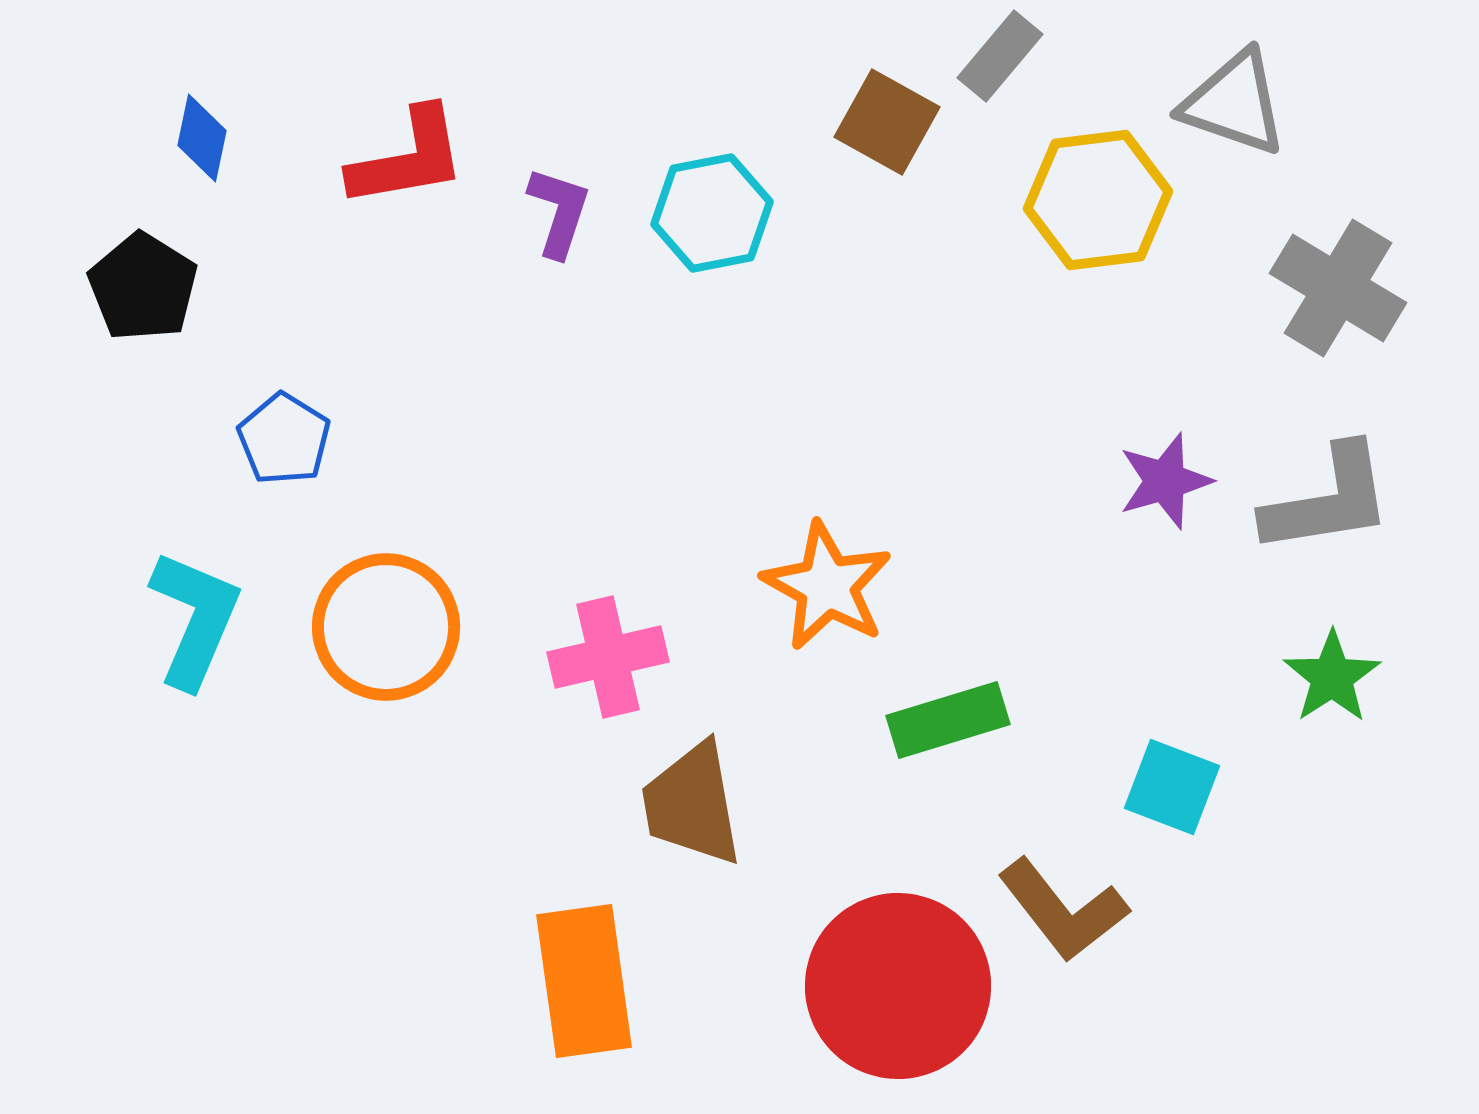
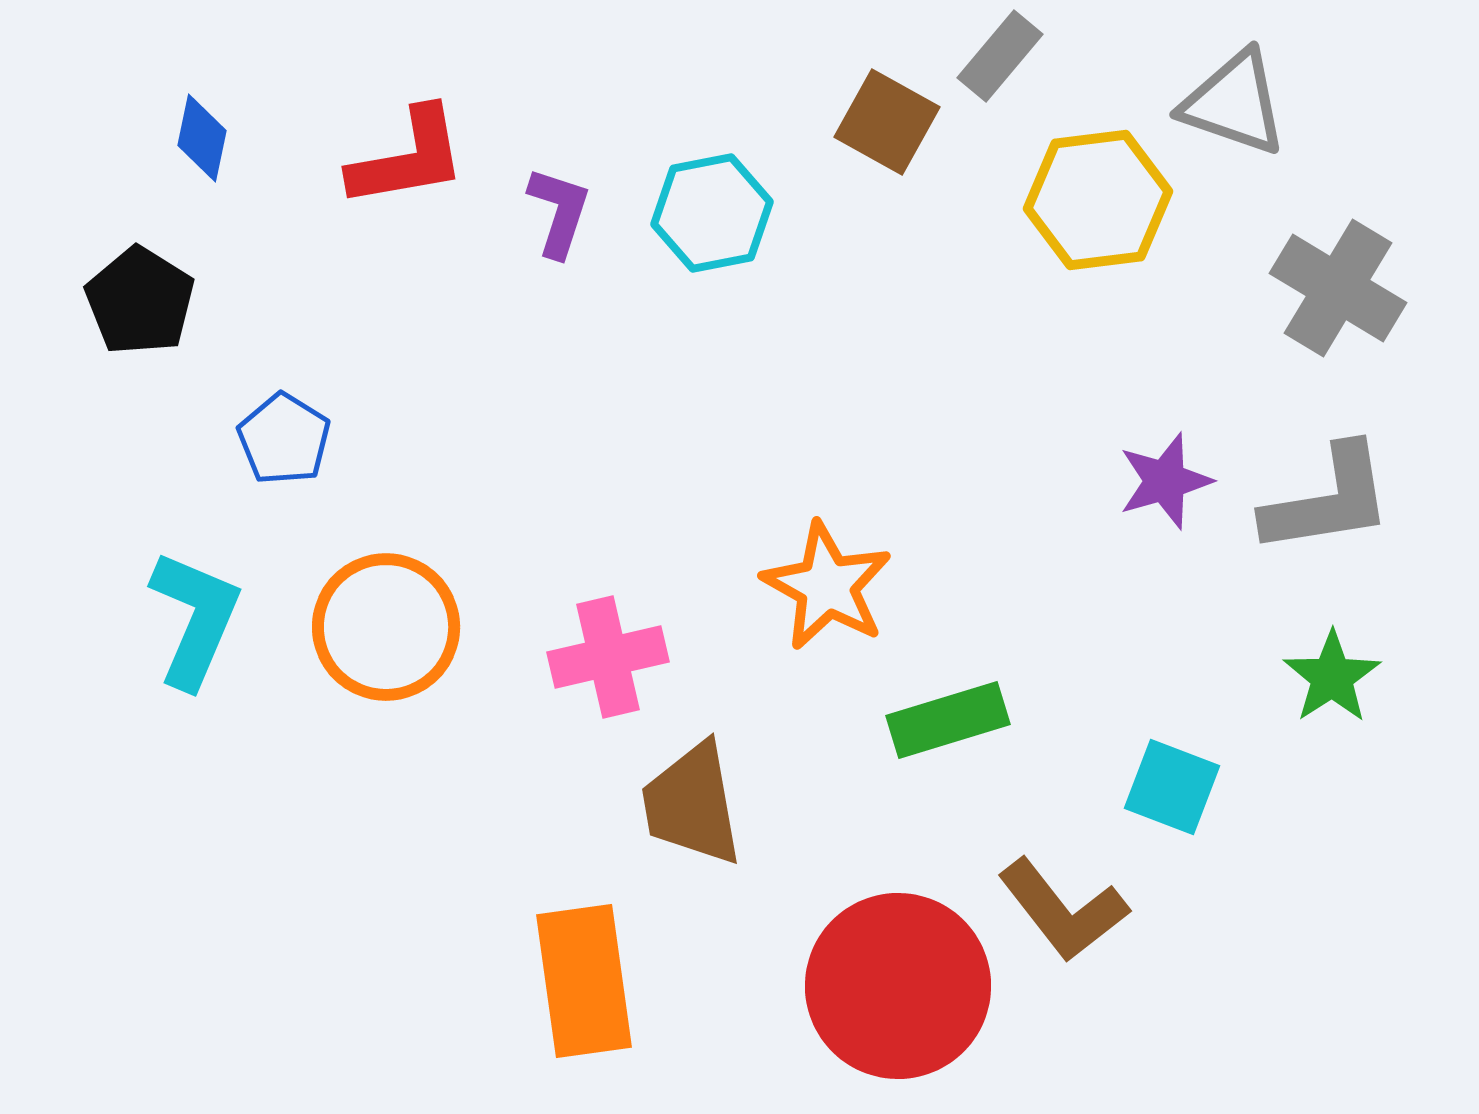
black pentagon: moved 3 px left, 14 px down
